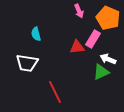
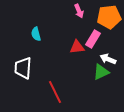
orange pentagon: moved 1 px right, 1 px up; rotated 30 degrees counterclockwise
white trapezoid: moved 4 px left, 5 px down; rotated 85 degrees clockwise
